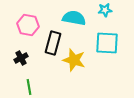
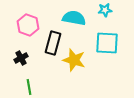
pink hexagon: rotated 10 degrees clockwise
